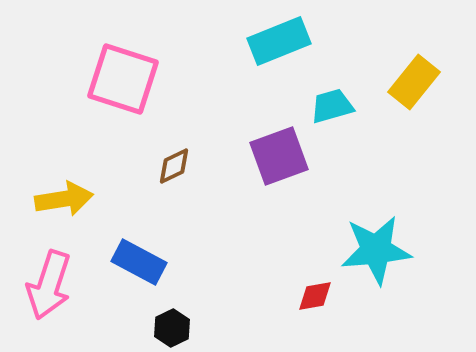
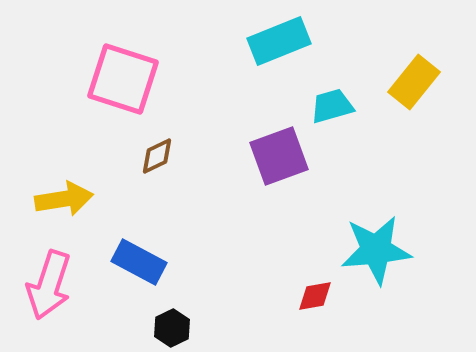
brown diamond: moved 17 px left, 10 px up
